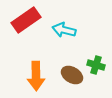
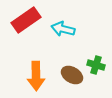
cyan arrow: moved 1 px left, 1 px up
